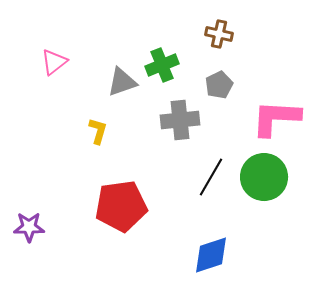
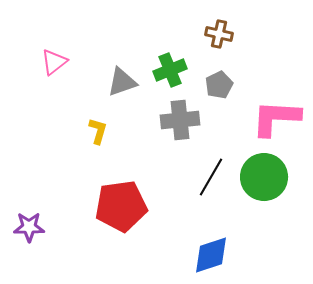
green cross: moved 8 px right, 5 px down
